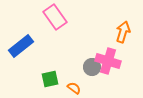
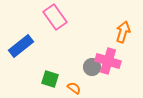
green square: rotated 30 degrees clockwise
